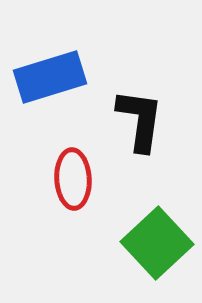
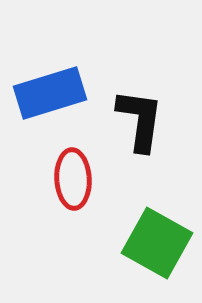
blue rectangle: moved 16 px down
green square: rotated 18 degrees counterclockwise
